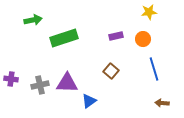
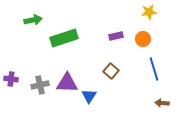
blue triangle: moved 5 px up; rotated 21 degrees counterclockwise
